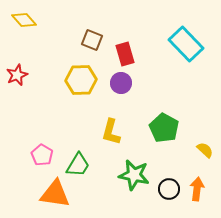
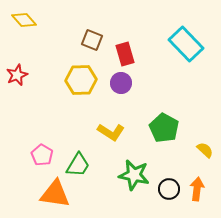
yellow L-shape: rotated 72 degrees counterclockwise
